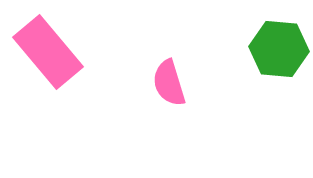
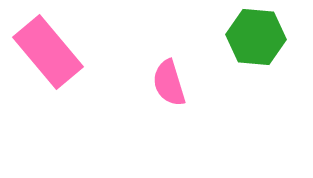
green hexagon: moved 23 px left, 12 px up
